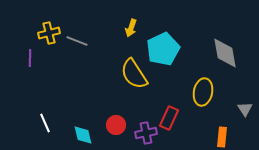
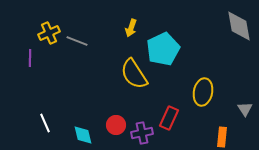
yellow cross: rotated 10 degrees counterclockwise
gray diamond: moved 14 px right, 27 px up
purple cross: moved 4 px left
